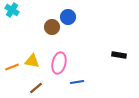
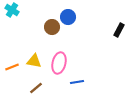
black rectangle: moved 25 px up; rotated 72 degrees counterclockwise
yellow triangle: moved 2 px right
